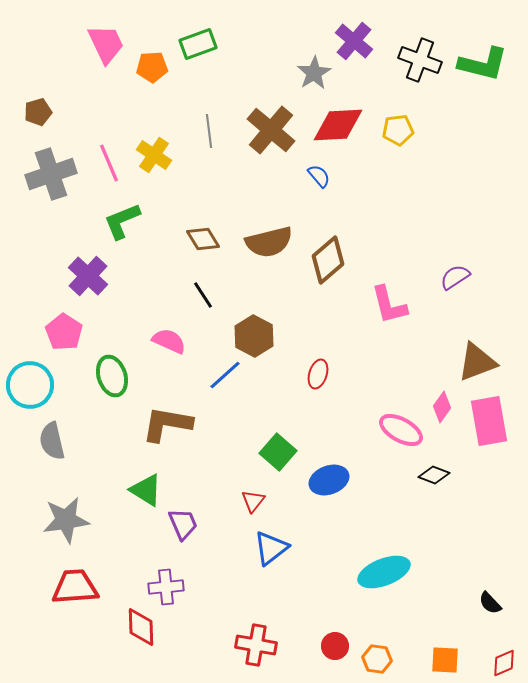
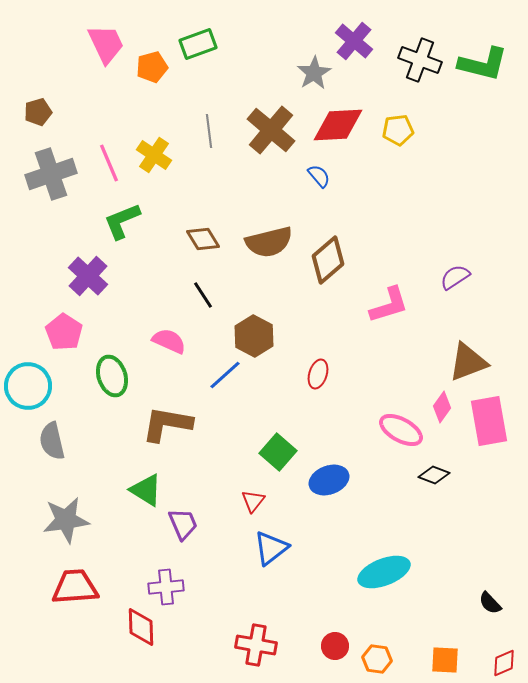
orange pentagon at (152, 67): rotated 12 degrees counterclockwise
pink L-shape at (389, 305): rotated 93 degrees counterclockwise
brown triangle at (477, 362): moved 9 px left
cyan circle at (30, 385): moved 2 px left, 1 px down
